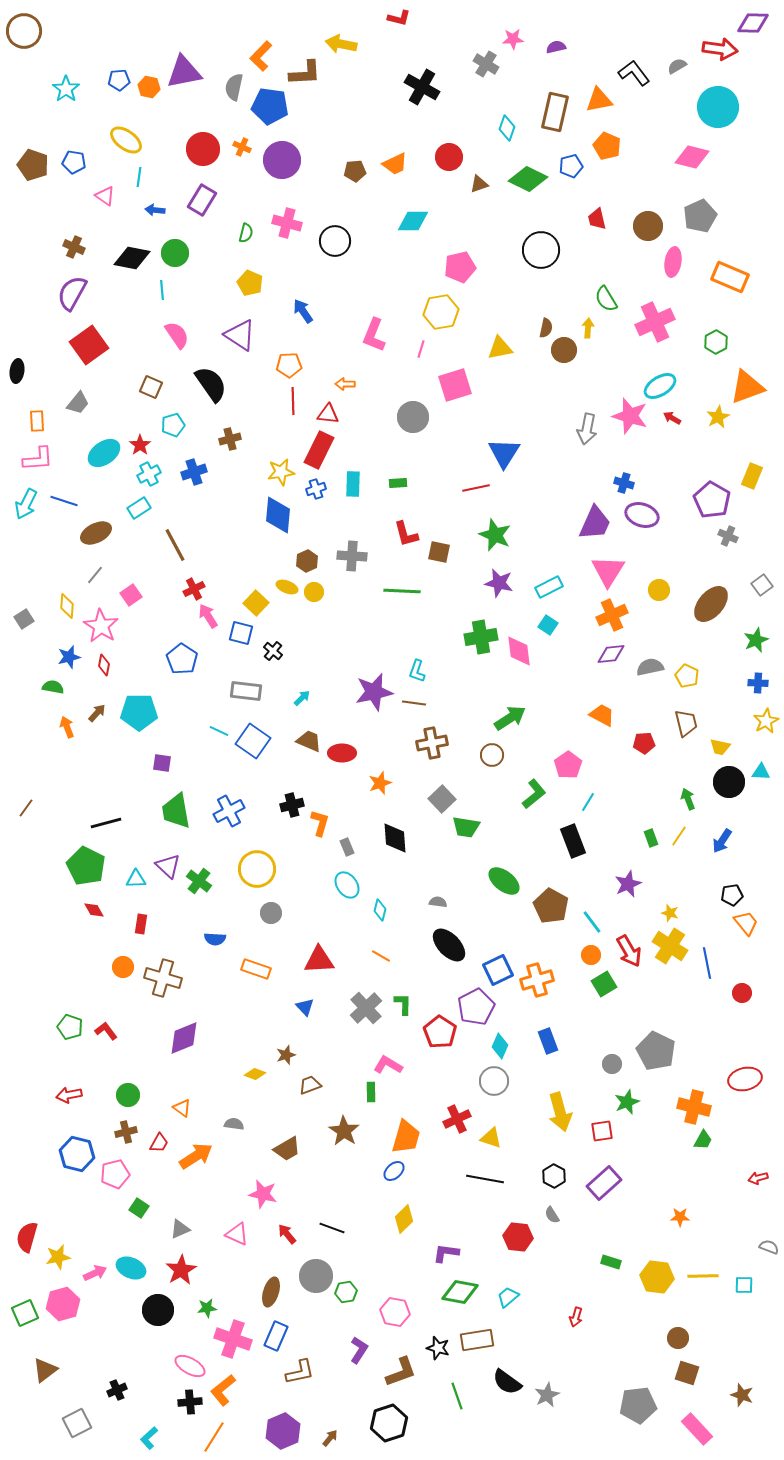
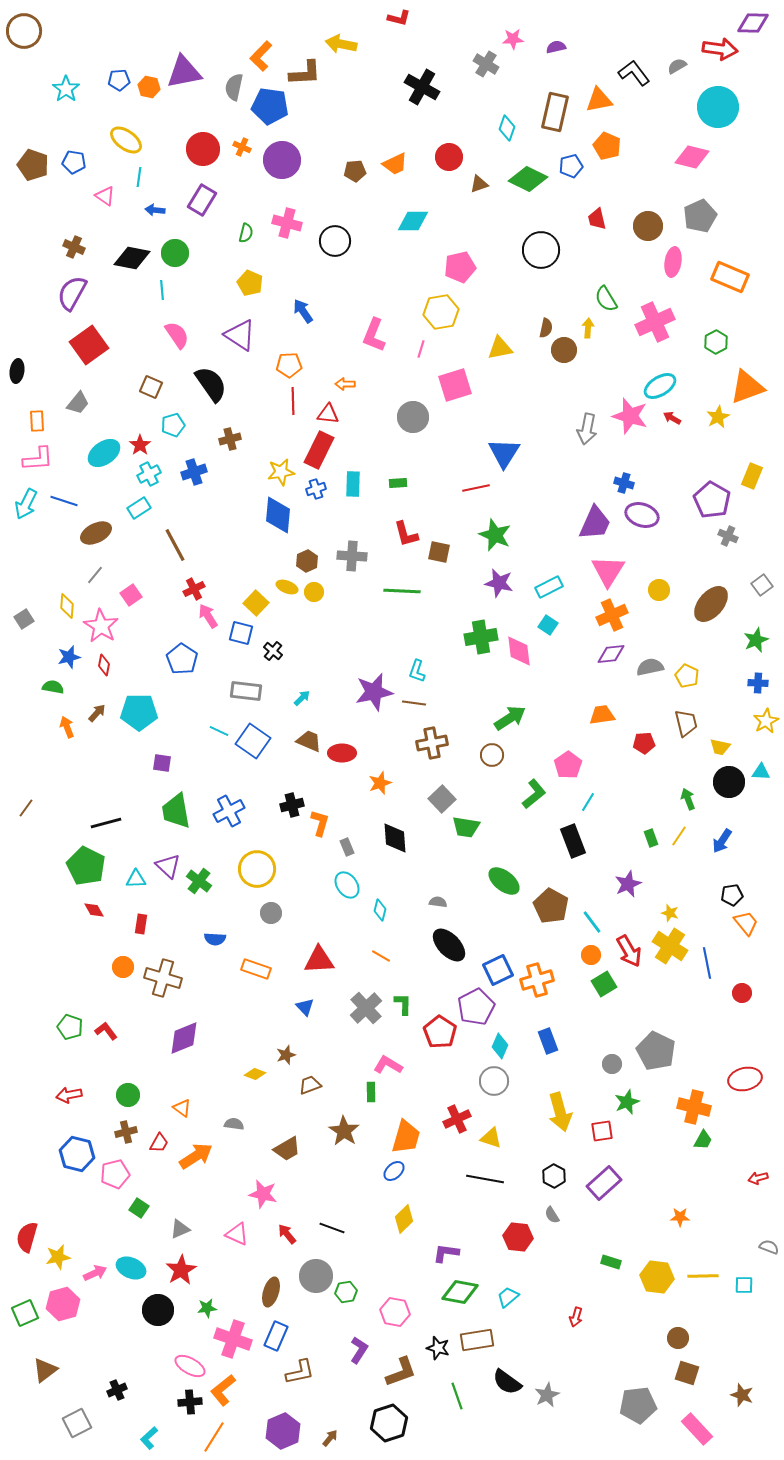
orange trapezoid at (602, 715): rotated 36 degrees counterclockwise
